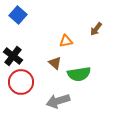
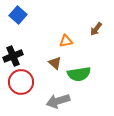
black cross: rotated 30 degrees clockwise
